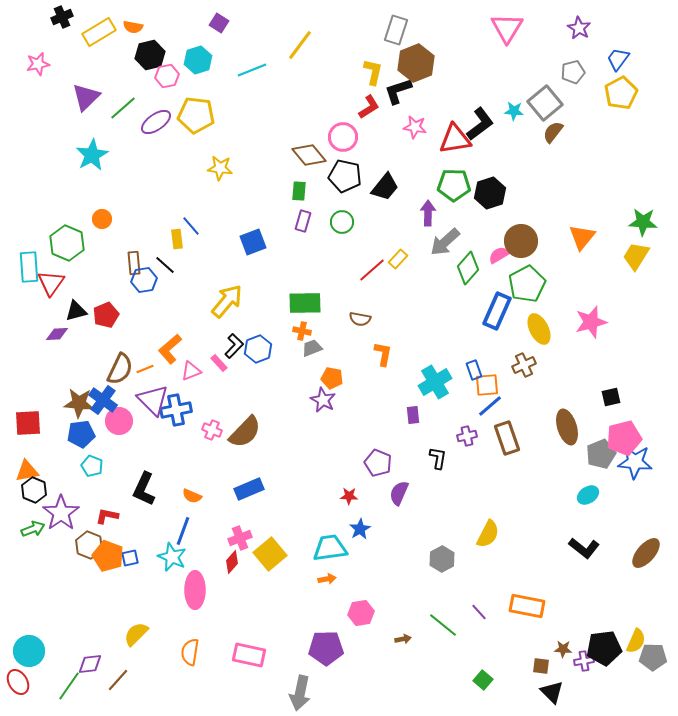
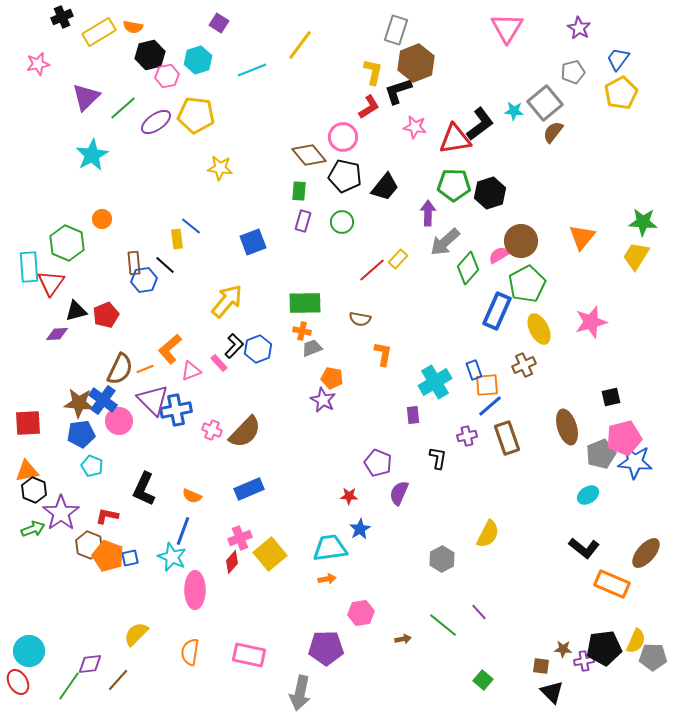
blue line at (191, 226): rotated 10 degrees counterclockwise
orange rectangle at (527, 606): moved 85 px right, 22 px up; rotated 12 degrees clockwise
